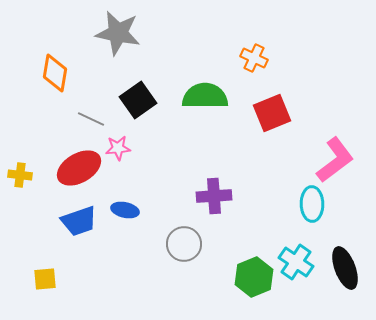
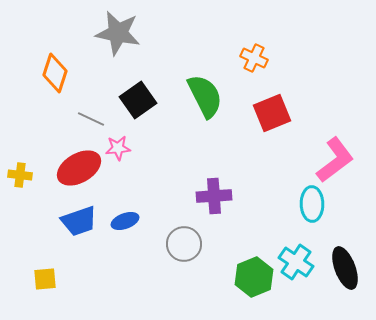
orange diamond: rotated 9 degrees clockwise
green semicircle: rotated 63 degrees clockwise
blue ellipse: moved 11 px down; rotated 32 degrees counterclockwise
